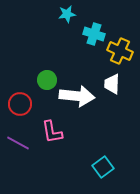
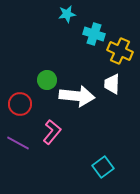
pink L-shape: rotated 130 degrees counterclockwise
